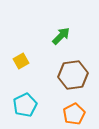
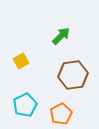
orange pentagon: moved 13 px left
